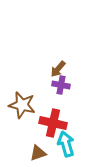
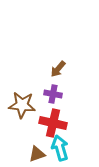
purple cross: moved 8 px left, 9 px down
brown star: rotated 8 degrees counterclockwise
cyan arrow: moved 6 px left, 4 px down
brown triangle: moved 1 px left, 1 px down
